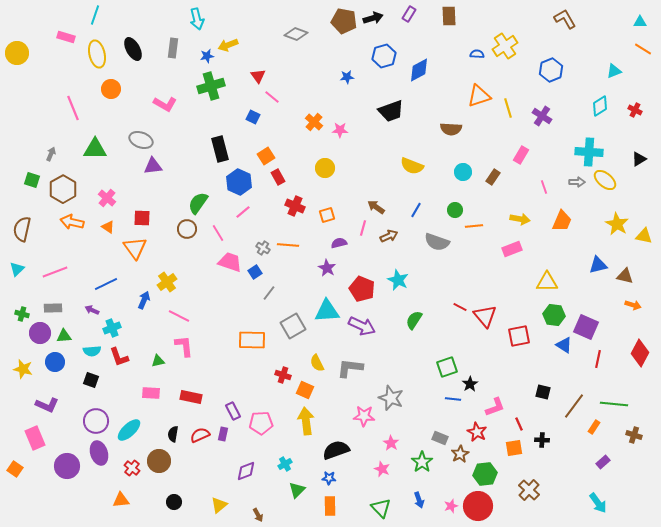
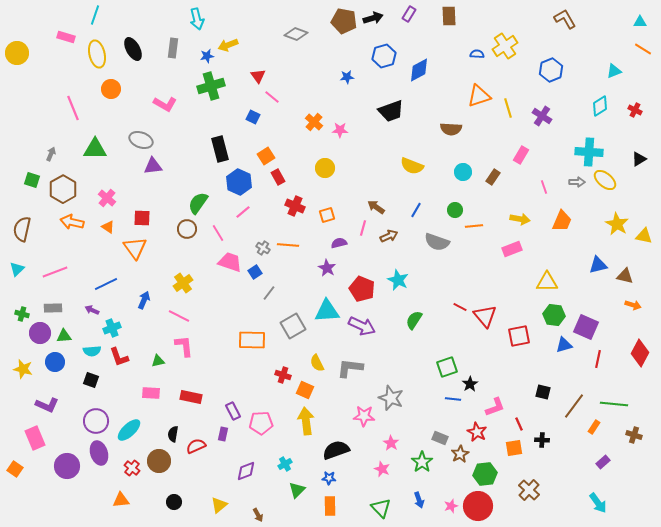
yellow cross at (167, 282): moved 16 px right, 1 px down
blue triangle at (564, 345): rotated 48 degrees counterclockwise
red semicircle at (200, 435): moved 4 px left, 11 px down
